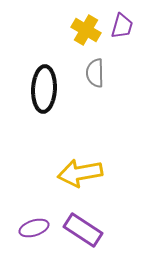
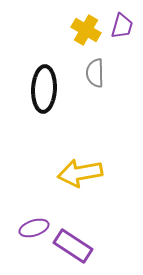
purple rectangle: moved 10 px left, 16 px down
